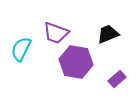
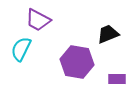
purple trapezoid: moved 18 px left, 13 px up; rotated 8 degrees clockwise
purple hexagon: moved 1 px right
purple rectangle: rotated 42 degrees clockwise
